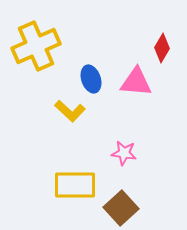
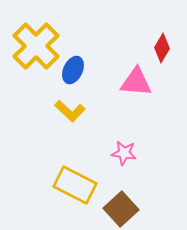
yellow cross: rotated 21 degrees counterclockwise
blue ellipse: moved 18 px left, 9 px up; rotated 44 degrees clockwise
yellow rectangle: rotated 27 degrees clockwise
brown square: moved 1 px down
